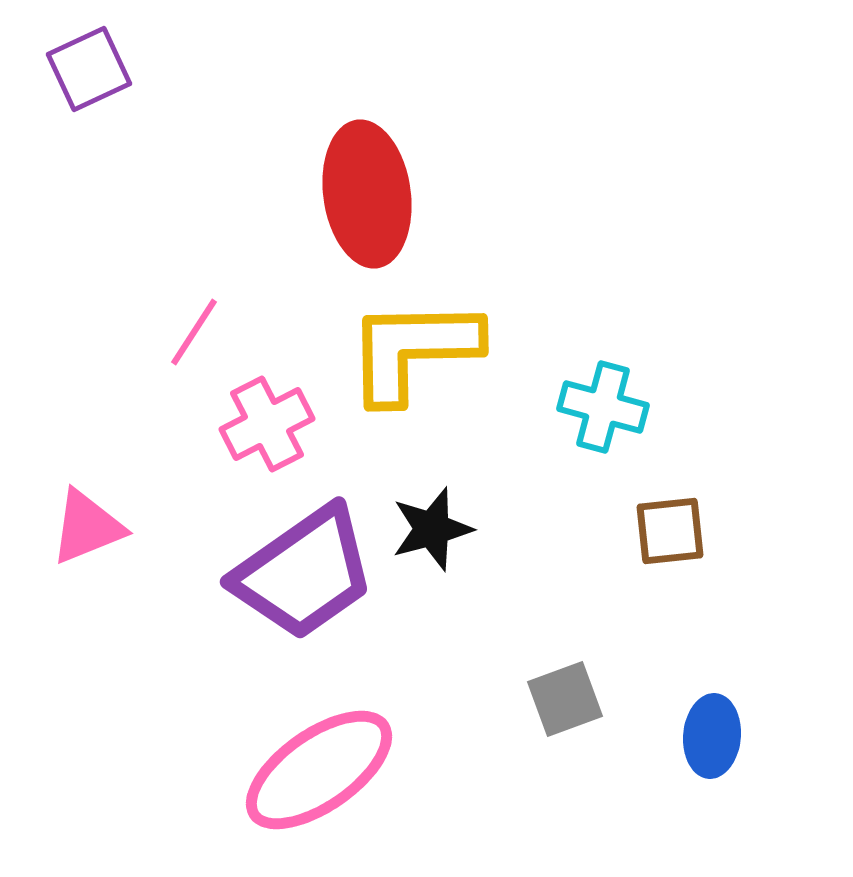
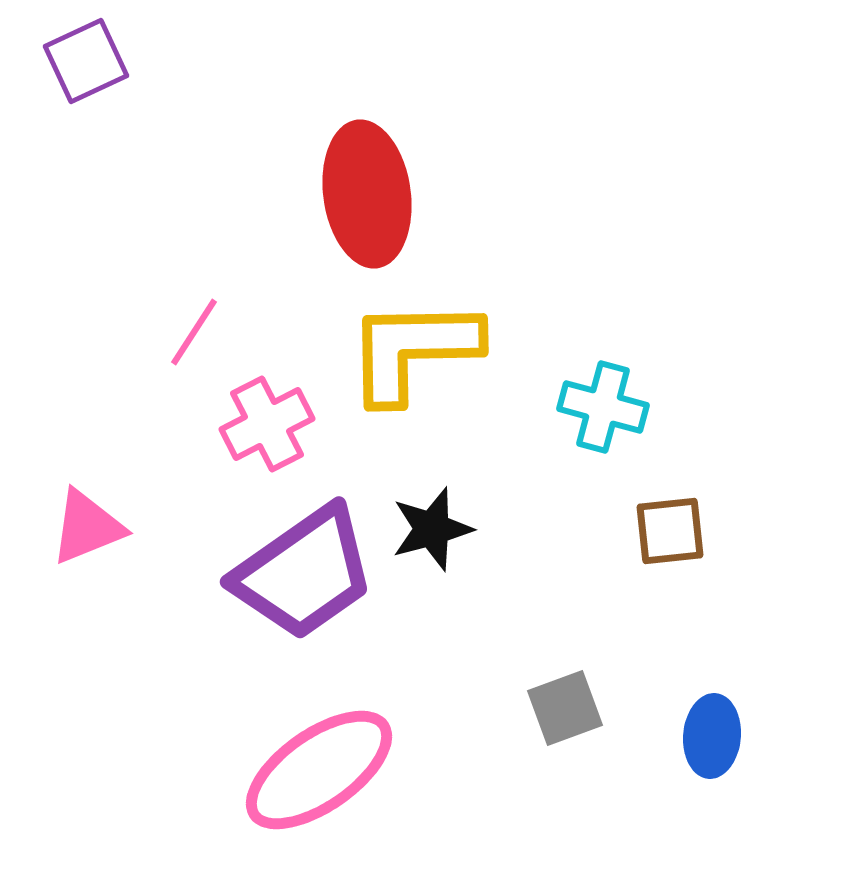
purple square: moved 3 px left, 8 px up
gray square: moved 9 px down
